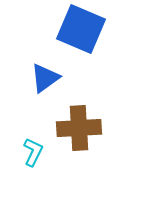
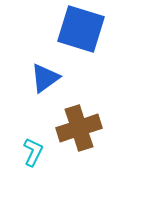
blue square: rotated 6 degrees counterclockwise
brown cross: rotated 15 degrees counterclockwise
